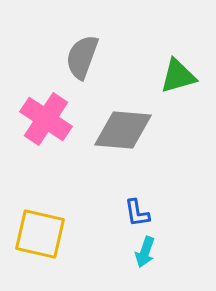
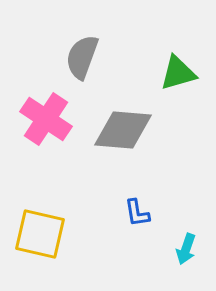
green triangle: moved 3 px up
cyan arrow: moved 41 px right, 3 px up
